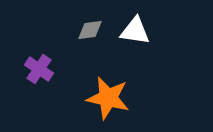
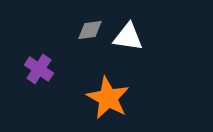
white triangle: moved 7 px left, 6 px down
orange star: rotated 15 degrees clockwise
